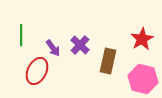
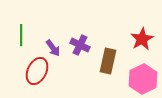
purple cross: rotated 18 degrees counterclockwise
pink hexagon: rotated 20 degrees clockwise
